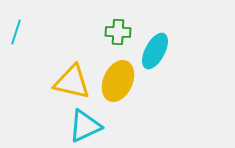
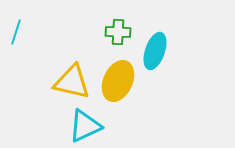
cyan ellipse: rotated 9 degrees counterclockwise
